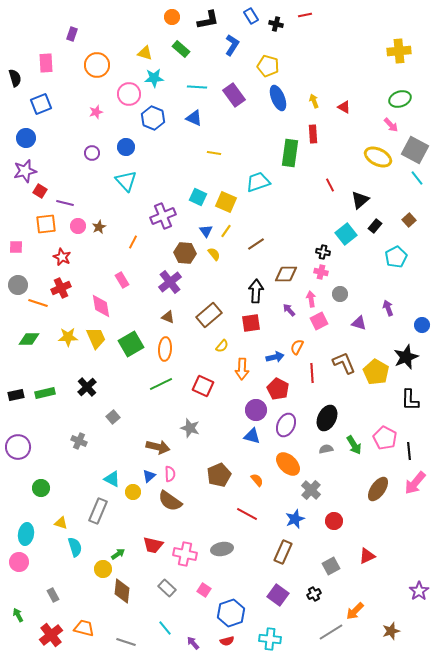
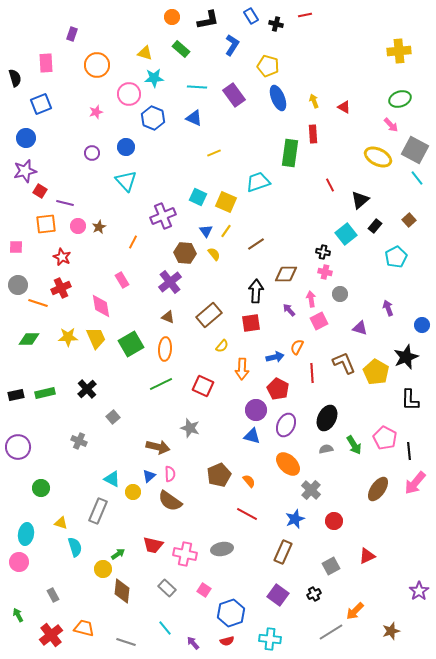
yellow line at (214, 153): rotated 32 degrees counterclockwise
pink cross at (321, 272): moved 4 px right
purple triangle at (359, 323): moved 1 px right, 5 px down
black cross at (87, 387): moved 2 px down
orange semicircle at (257, 480): moved 8 px left, 1 px down
